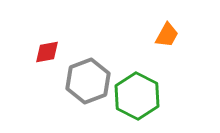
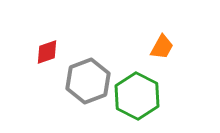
orange trapezoid: moved 5 px left, 12 px down
red diamond: rotated 8 degrees counterclockwise
